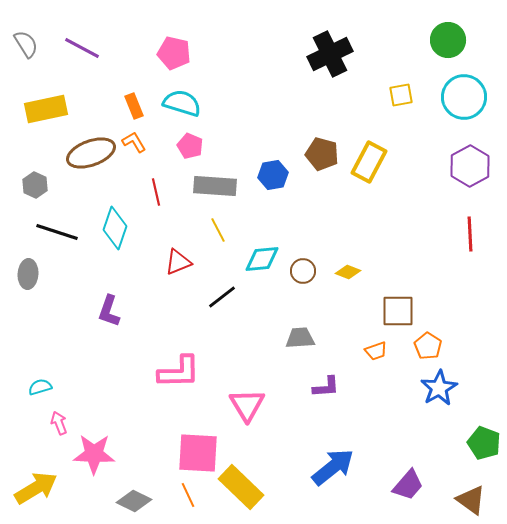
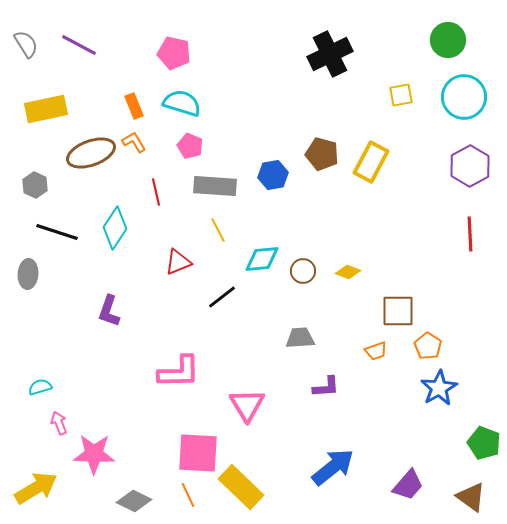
purple line at (82, 48): moved 3 px left, 3 px up
yellow rectangle at (369, 162): moved 2 px right
cyan diamond at (115, 228): rotated 15 degrees clockwise
brown triangle at (471, 500): moved 3 px up
